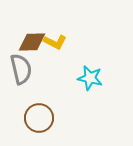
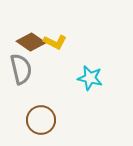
brown diamond: moved 1 px left; rotated 36 degrees clockwise
brown circle: moved 2 px right, 2 px down
